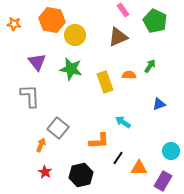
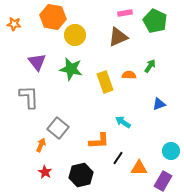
pink rectangle: moved 2 px right, 3 px down; rotated 64 degrees counterclockwise
orange hexagon: moved 1 px right, 3 px up
gray L-shape: moved 1 px left, 1 px down
